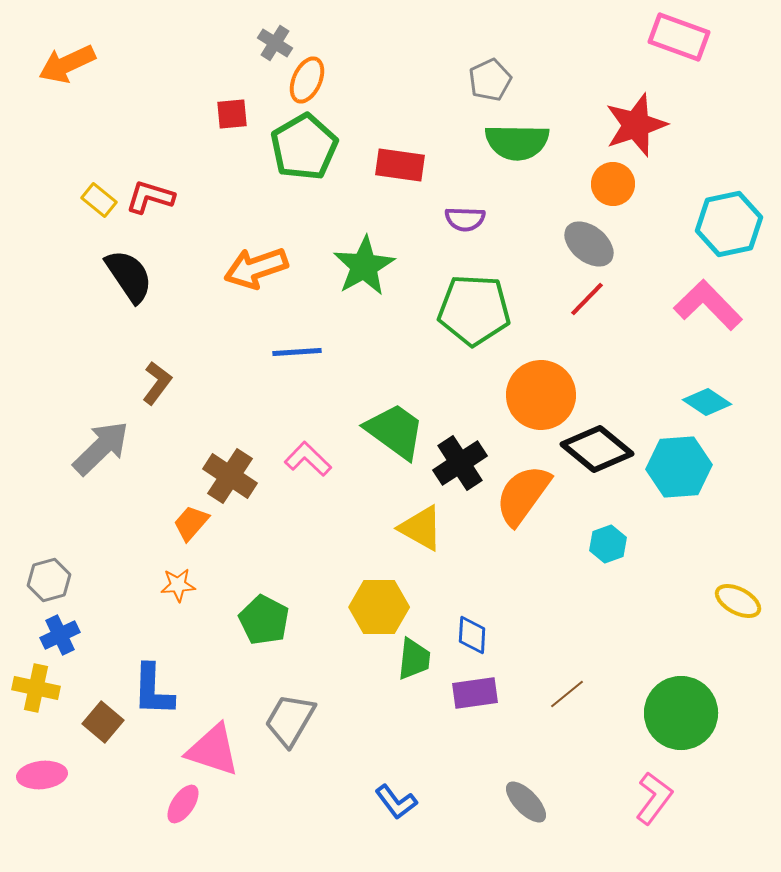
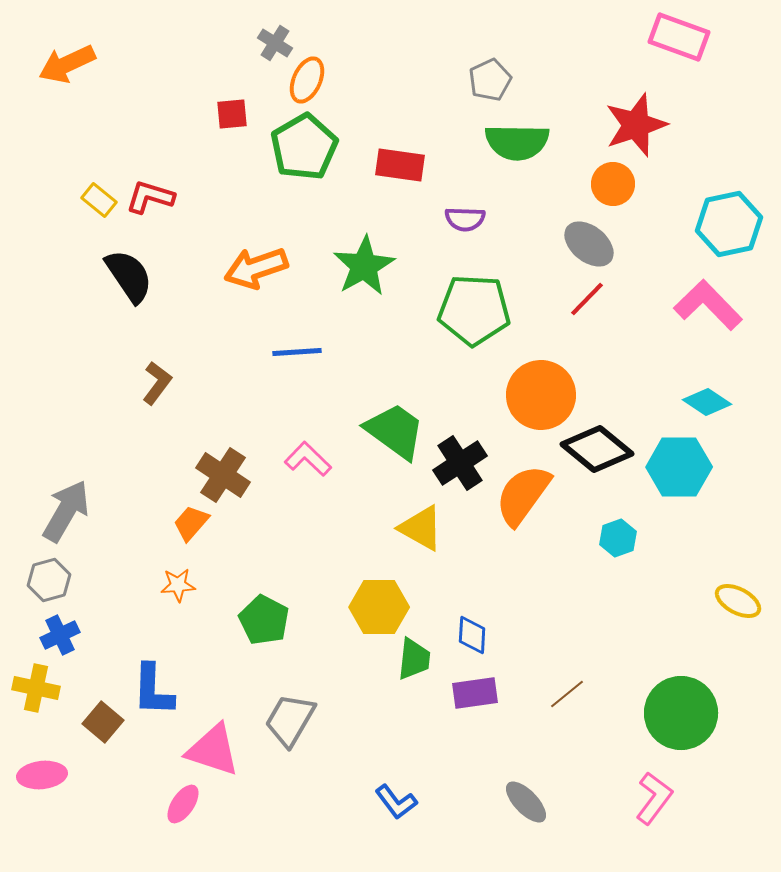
gray arrow at (101, 448): moved 35 px left, 63 px down; rotated 16 degrees counterclockwise
cyan hexagon at (679, 467): rotated 4 degrees clockwise
brown cross at (230, 476): moved 7 px left, 1 px up
cyan hexagon at (608, 544): moved 10 px right, 6 px up
